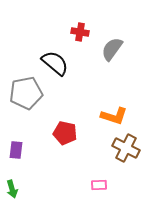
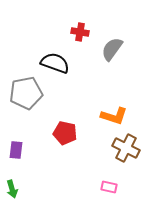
black semicircle: rotated 20 degrees counterclockwise
pink rectangle: moved 10 px right, 2 px down; rotated 14 degrees clockwise
